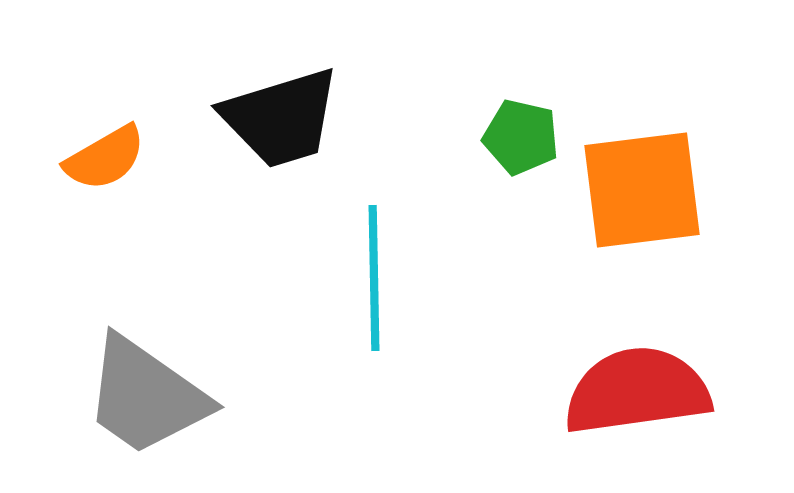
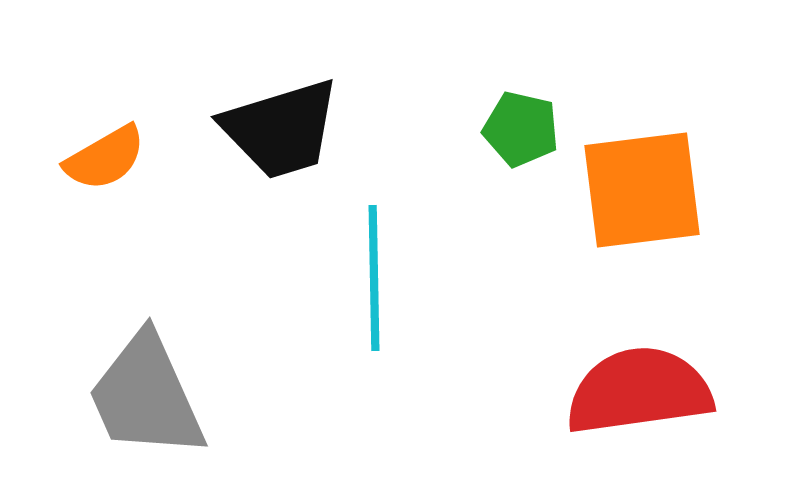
black trapezoid: moved 11 px down
green pentagon: moved 8 px up
red semicircle: moved 2 px right
gray trapezoid: rotated 31 degrees clockwise
